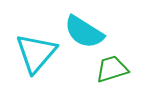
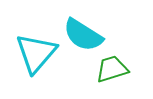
cyan semicircle: moved 1 px left, 3 px down
